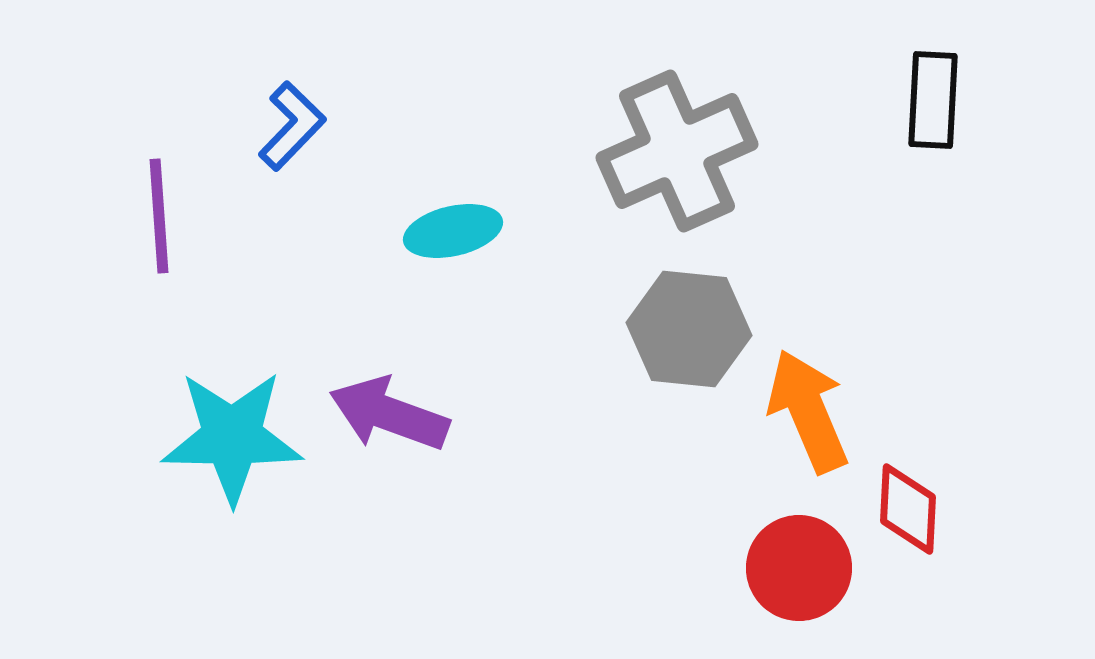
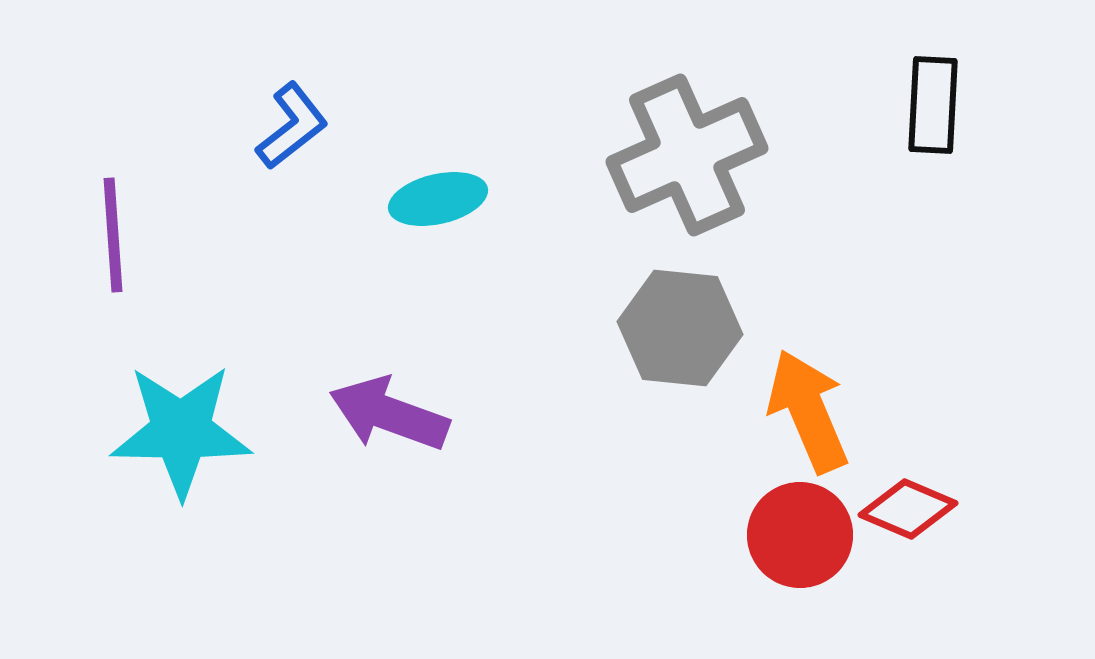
black rectangle: moved 5 px down
blue L-shape: rotated 8 degrees clockwise
gray cross: moved 10 px right, 4 px down
purple line: moved 46 px left, 19 px down
cyan ellipse: moved 15 px left, 32 px up
gray hexagon: moved 9 px left, 1 px up
cyan star: moved 51 px left, 6 px up
red diamond: rotated 70 degrees counterclockwise
red circle: moved 1 px right, 33 px up
